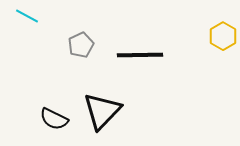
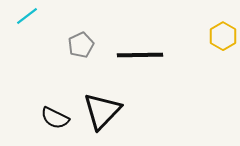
cyan line: rotated 65 degrees counterclockwise
black semicircle: moved 1 px right, 1 px up
